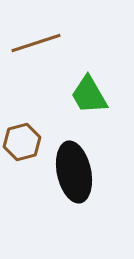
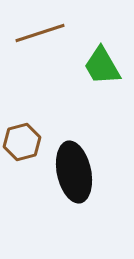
brown line: moved 4 px right, 10 px up
green trapezoid: moved 13 px right, 29 px up
